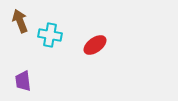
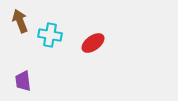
red ellipse: moved 2 px left, 2 px up
